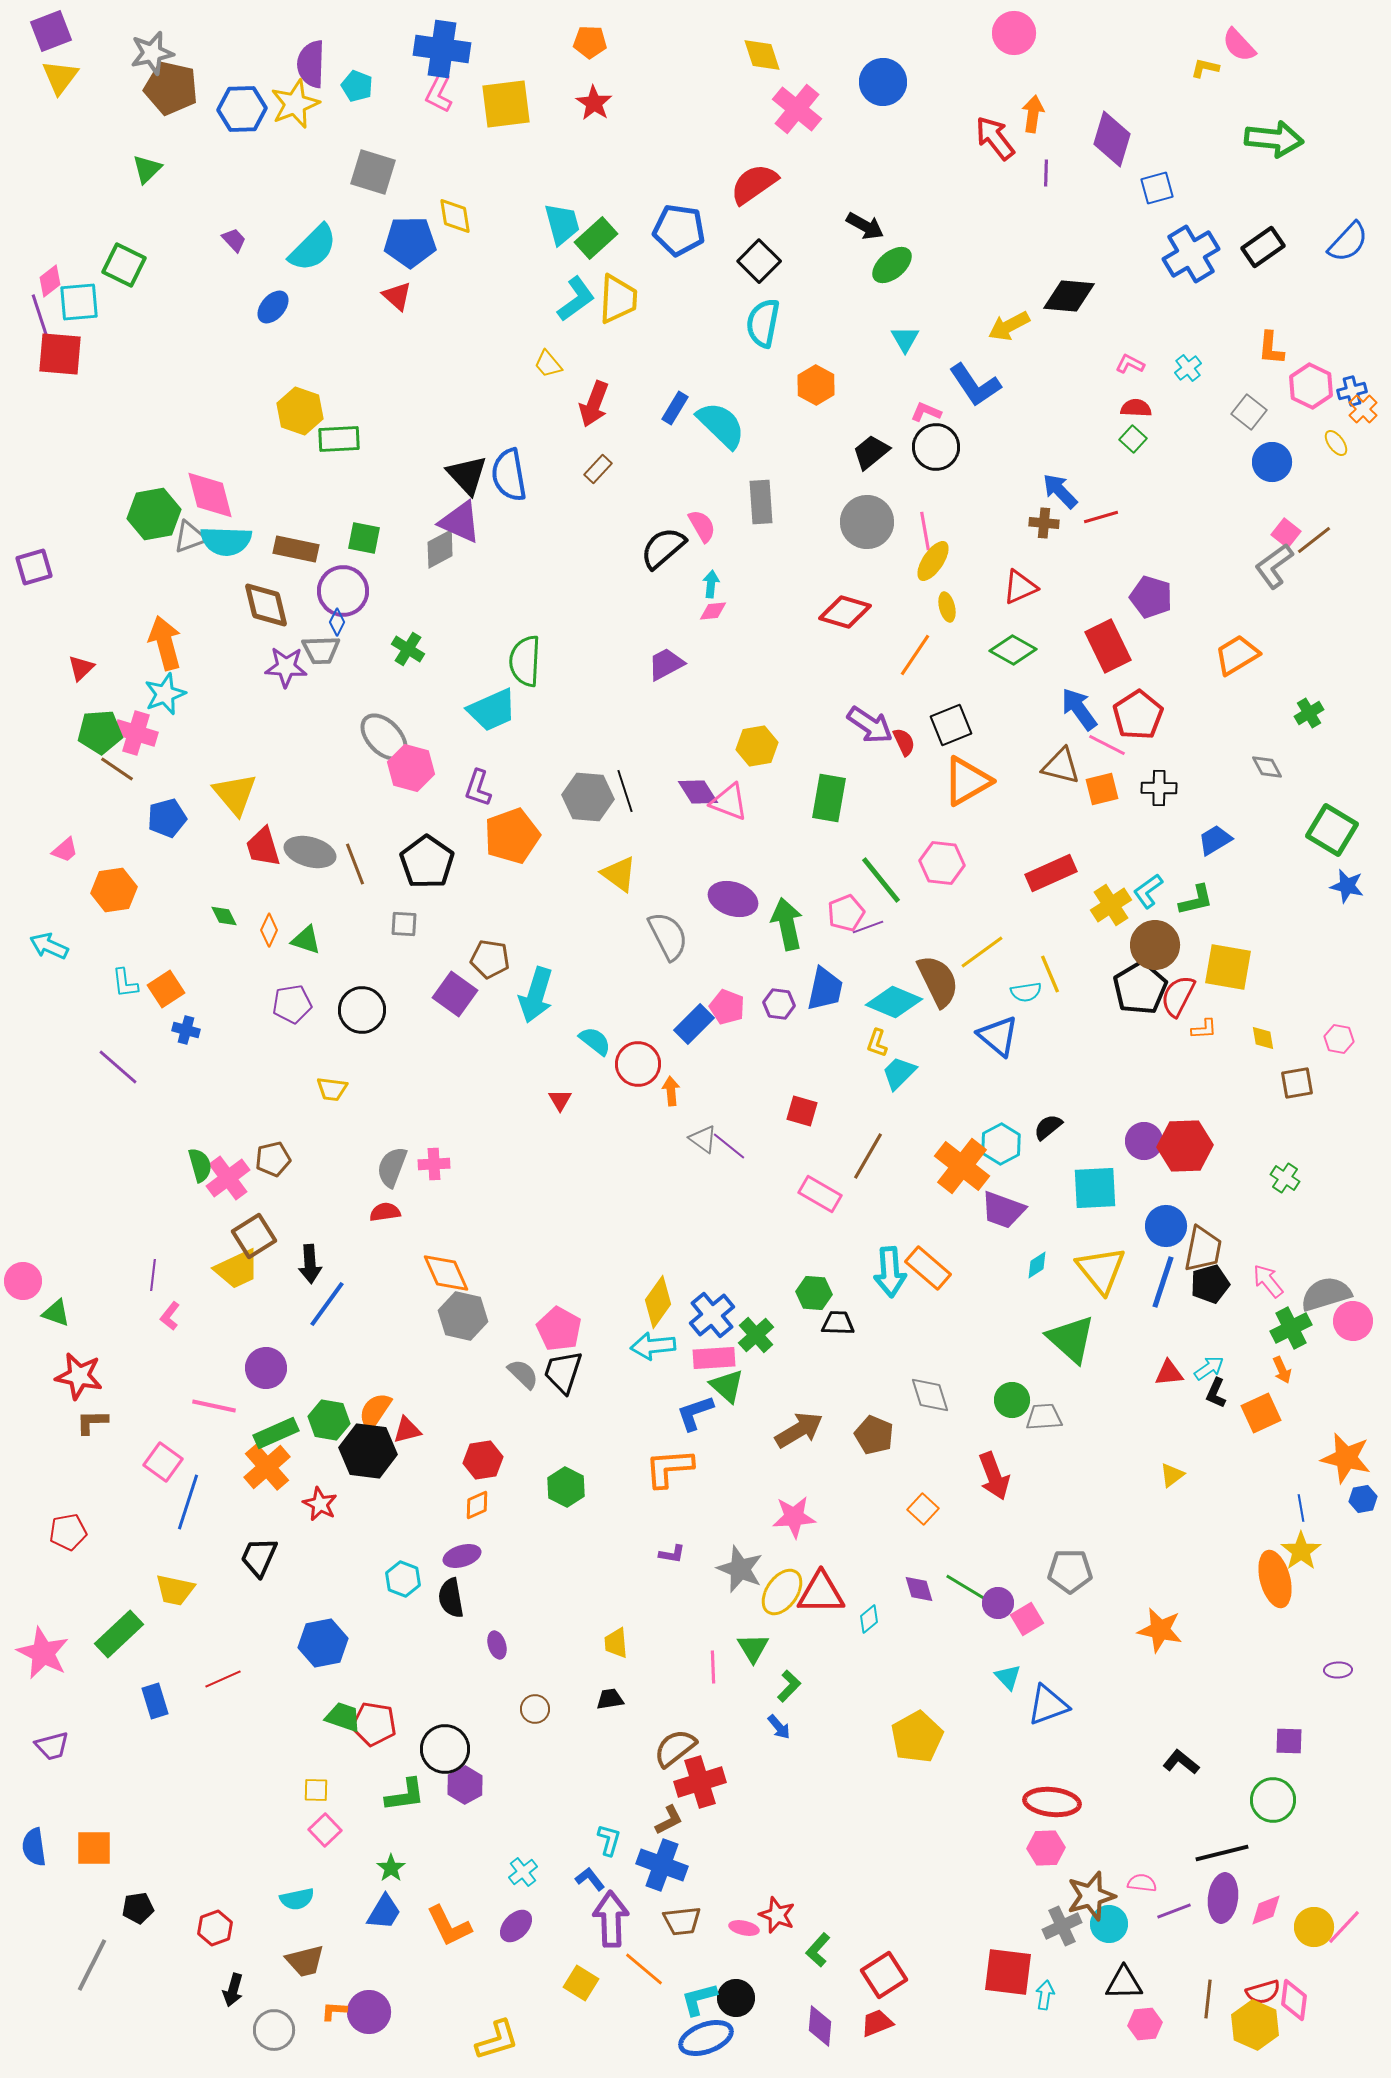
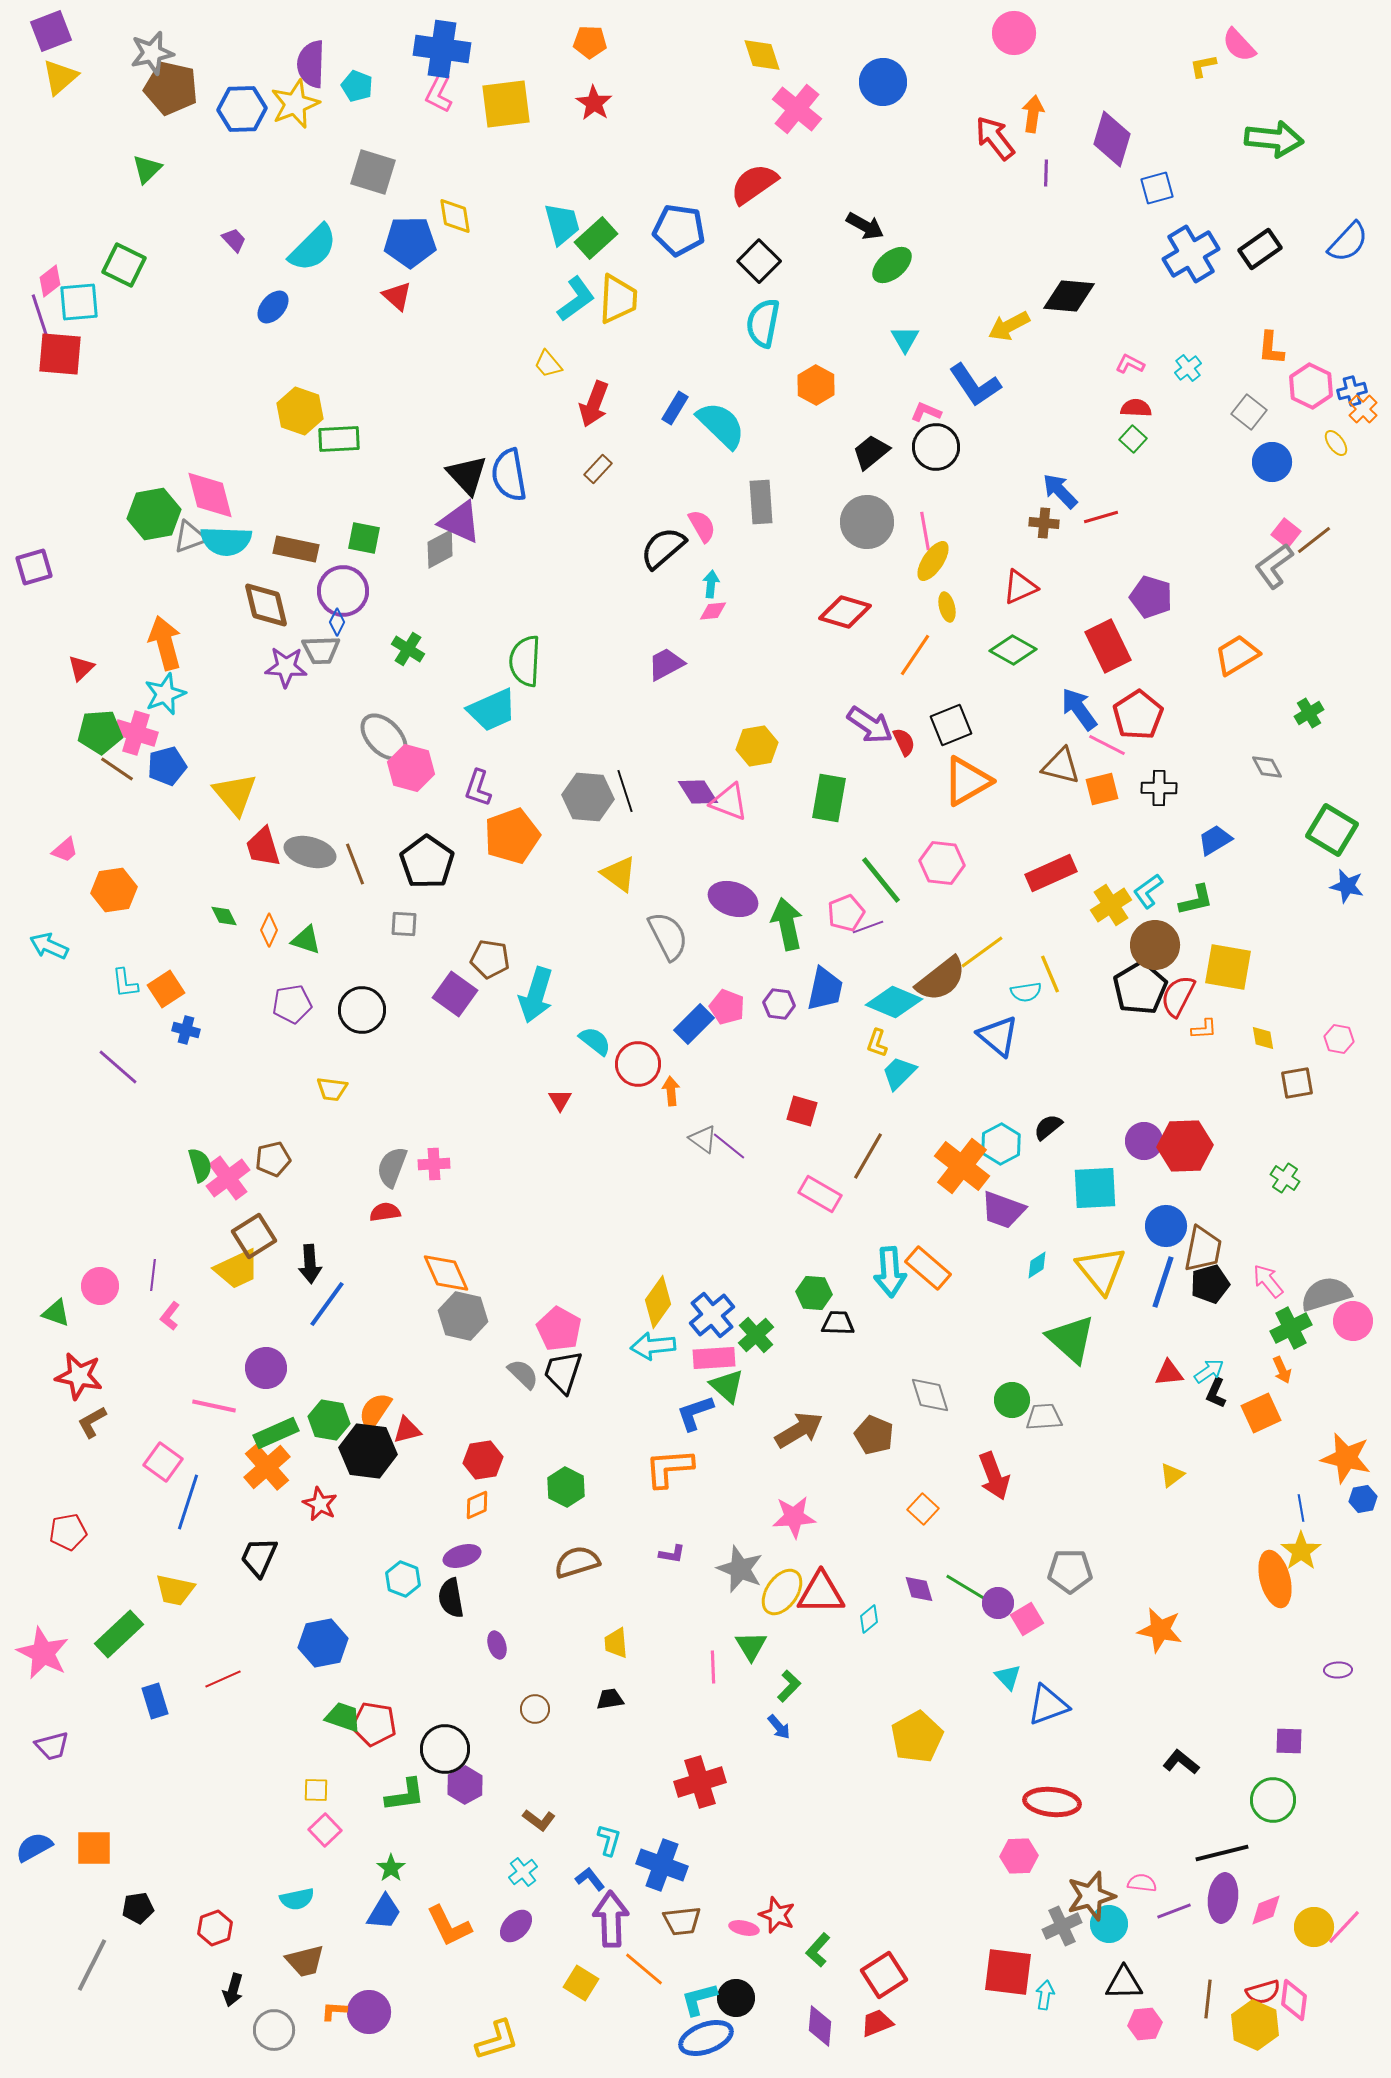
yellow L-shape at (1205, 68): moved 2 px left, 2 px up; rotated 24 degrees counterclockwise
yellow triangle at (60, 77): rotated 12 degrees clockwise
black rectangle at (1263, 247): moved 3 px left, 2 px down
blue pentagon at (167, 818): moved 52 px up
brown semicircle at (938, 981): moved 3 px right, 2 px up; rotated 78 degrees clockwise
pink circle at (23, 1281): moved 77 px right, 5 px down
cyan arrow at (1209, 1368): moved 3 px down
brown L-shape at (92, 1422): rotated 28 degrees counterclockwise
green triangle at (753, 1648): moved 2 px left, 2 px up
brown semicircle at (675, 1748): moved 98 px left, 186 px up; rotated 21 degrees clockwise
brown L-shape at (669, 1820): moved 130 px left; rotated 64 degrees clockwise
blue semicircle at (34, 1847): rotated 69 degrees clockwise
pink hexagon at (1046, 1848): moved 27 px left, 8 px down
